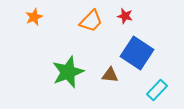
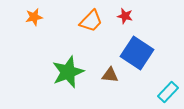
orange star: rotated 12 degrees clockwise
cyan rectangle: moved 11 px right, 2 px down
